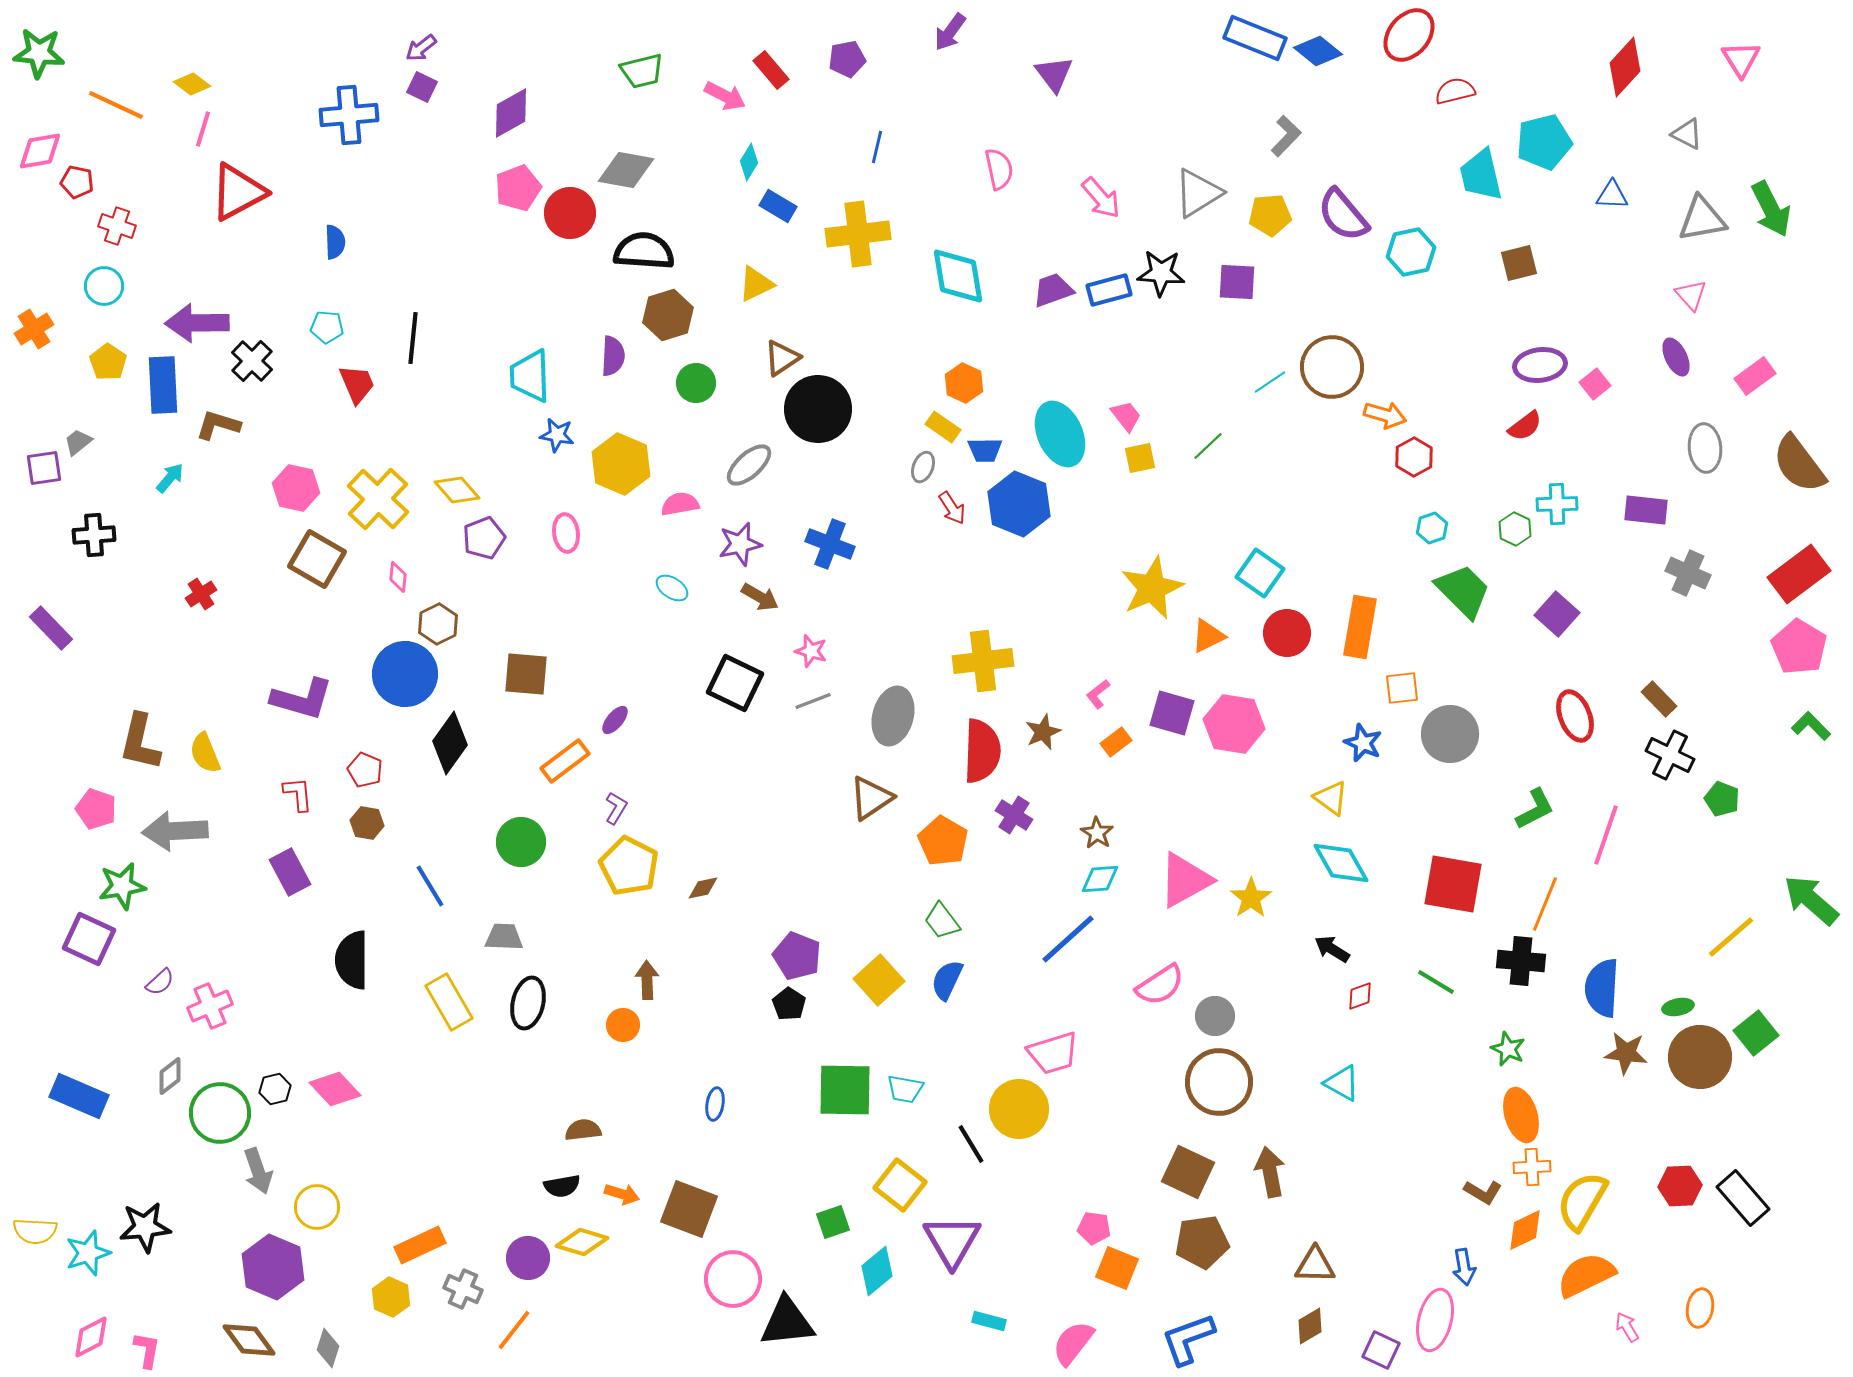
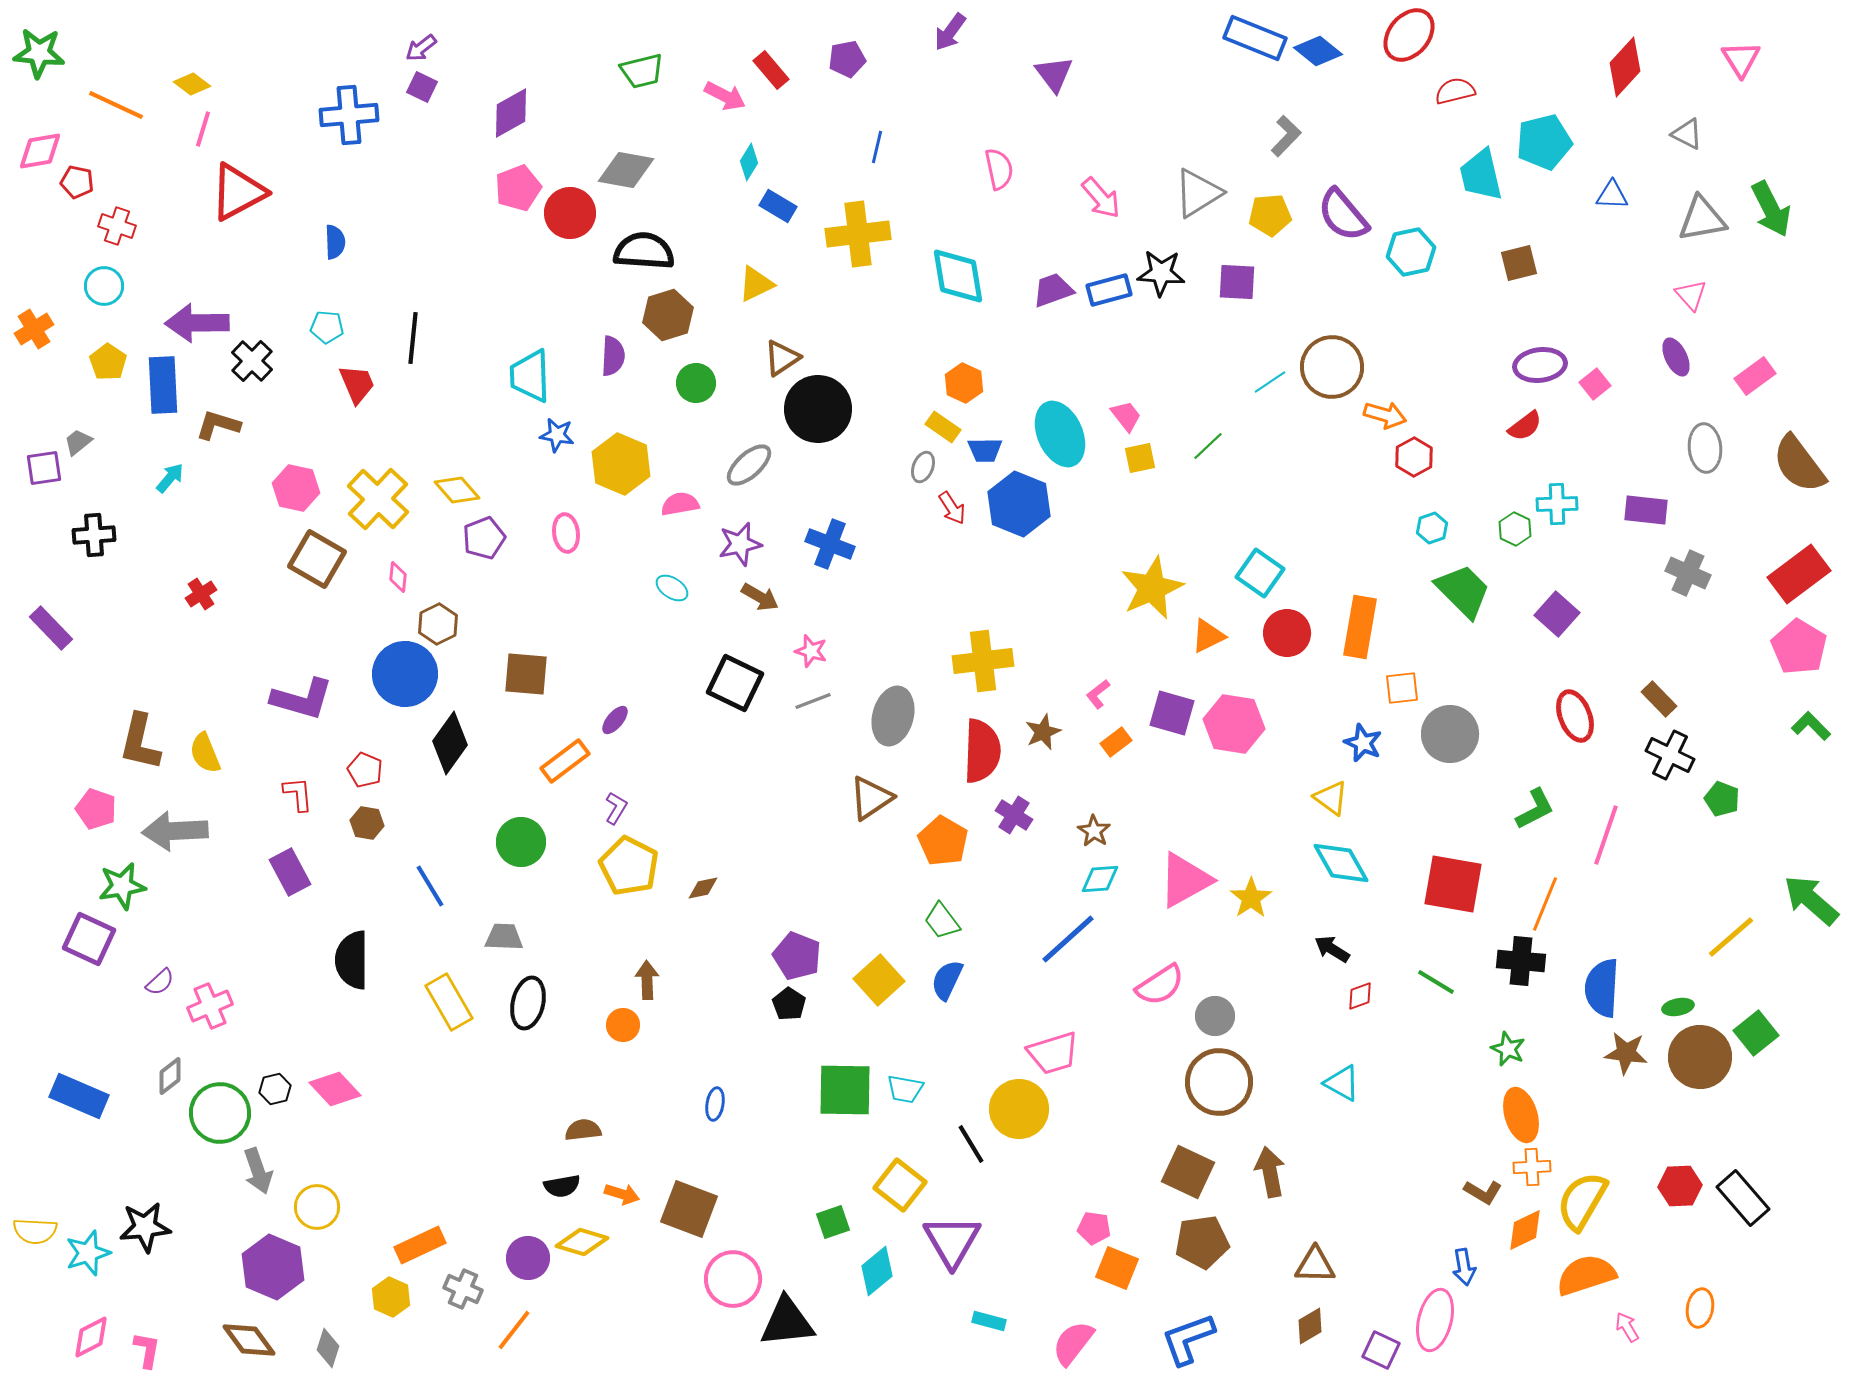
brown star at (1097, 833): moved 3 px left, 2 px up
orange semicircle at (1586, 1275): rotated 8 degrees clockwise
